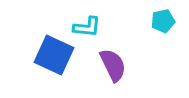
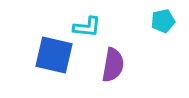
blue square: rotated 12 degrees counterclockwise
purple semicircle: rotated 36 degrees clockwise
